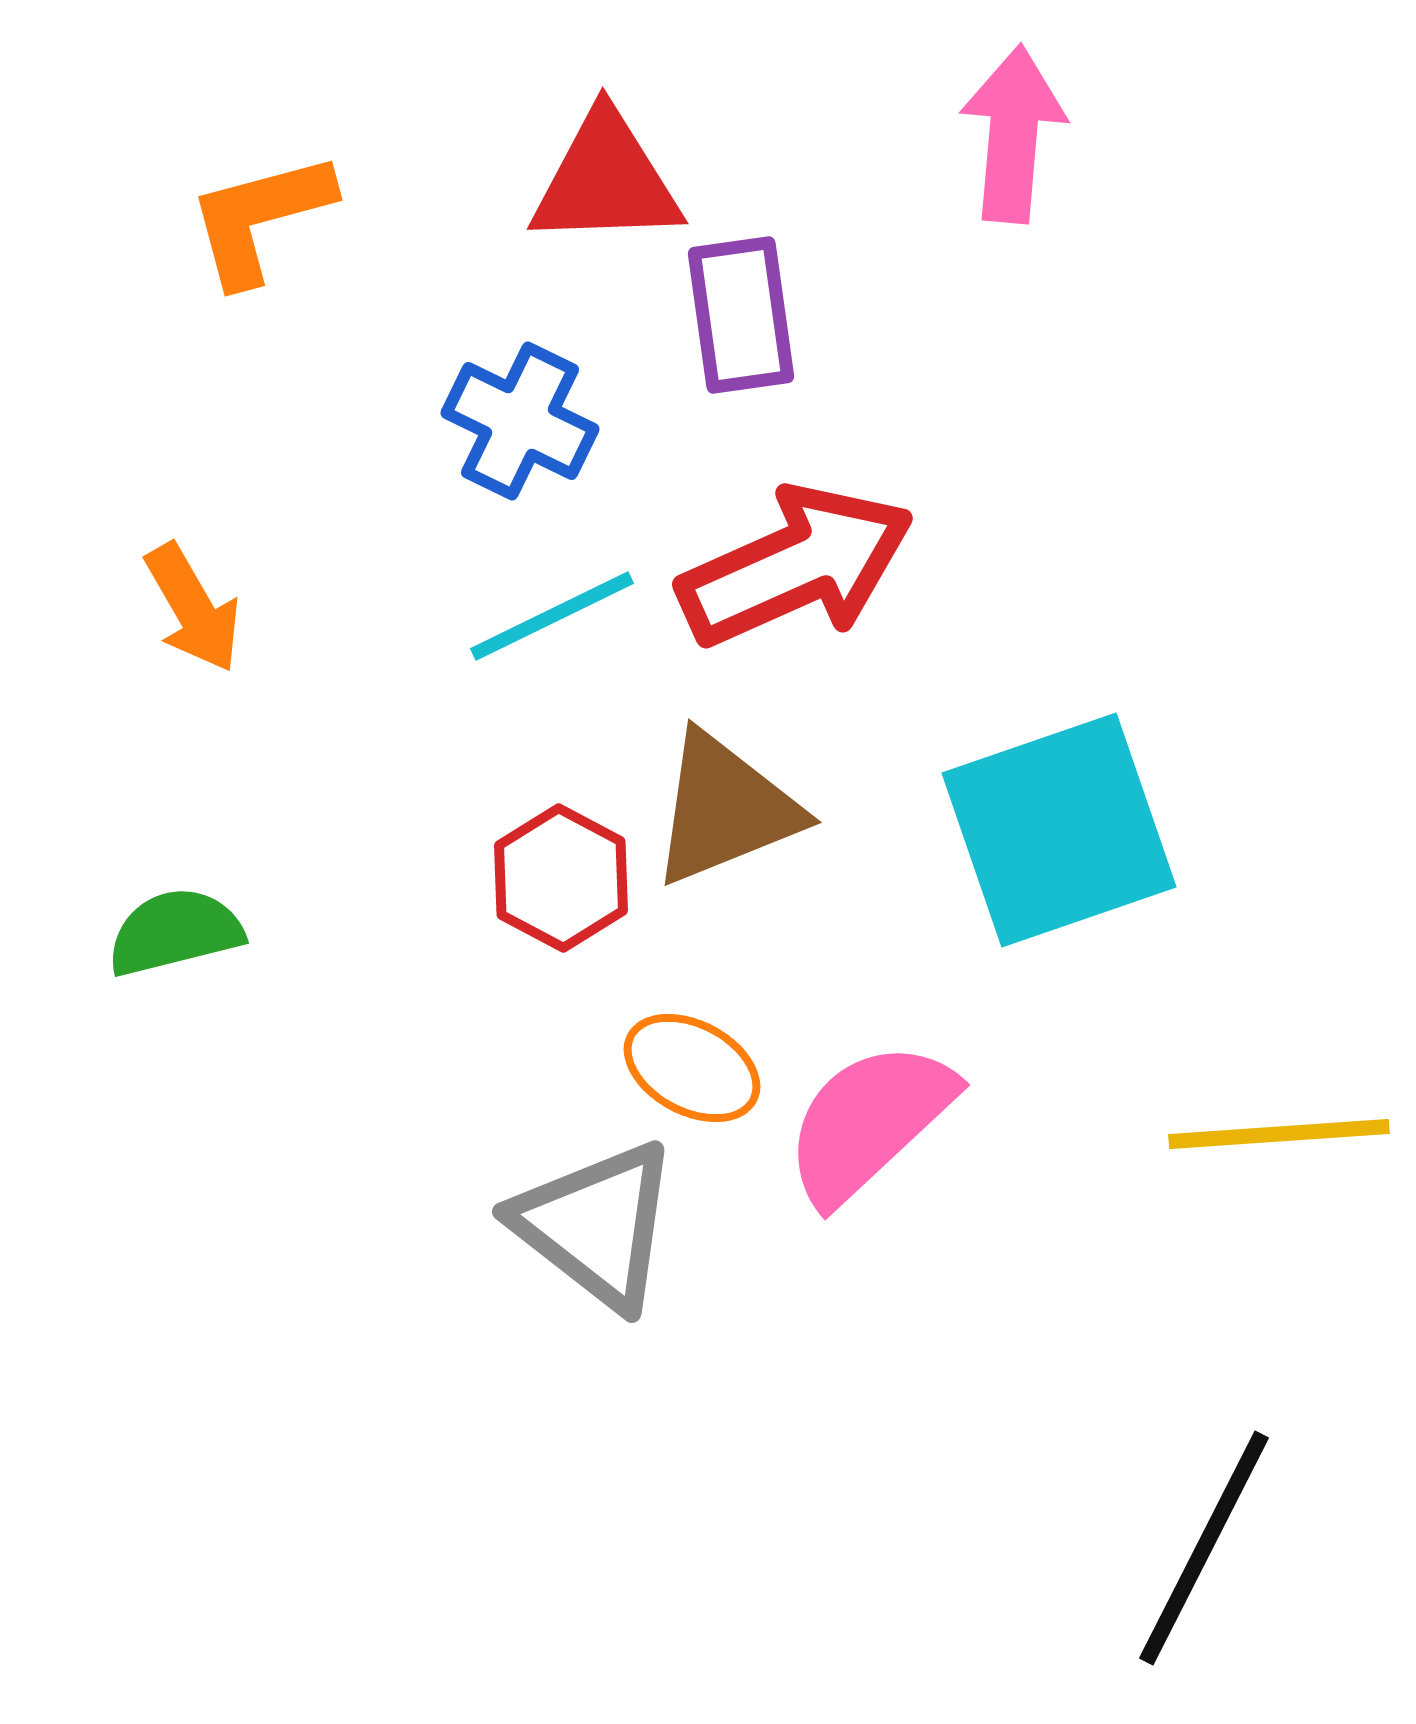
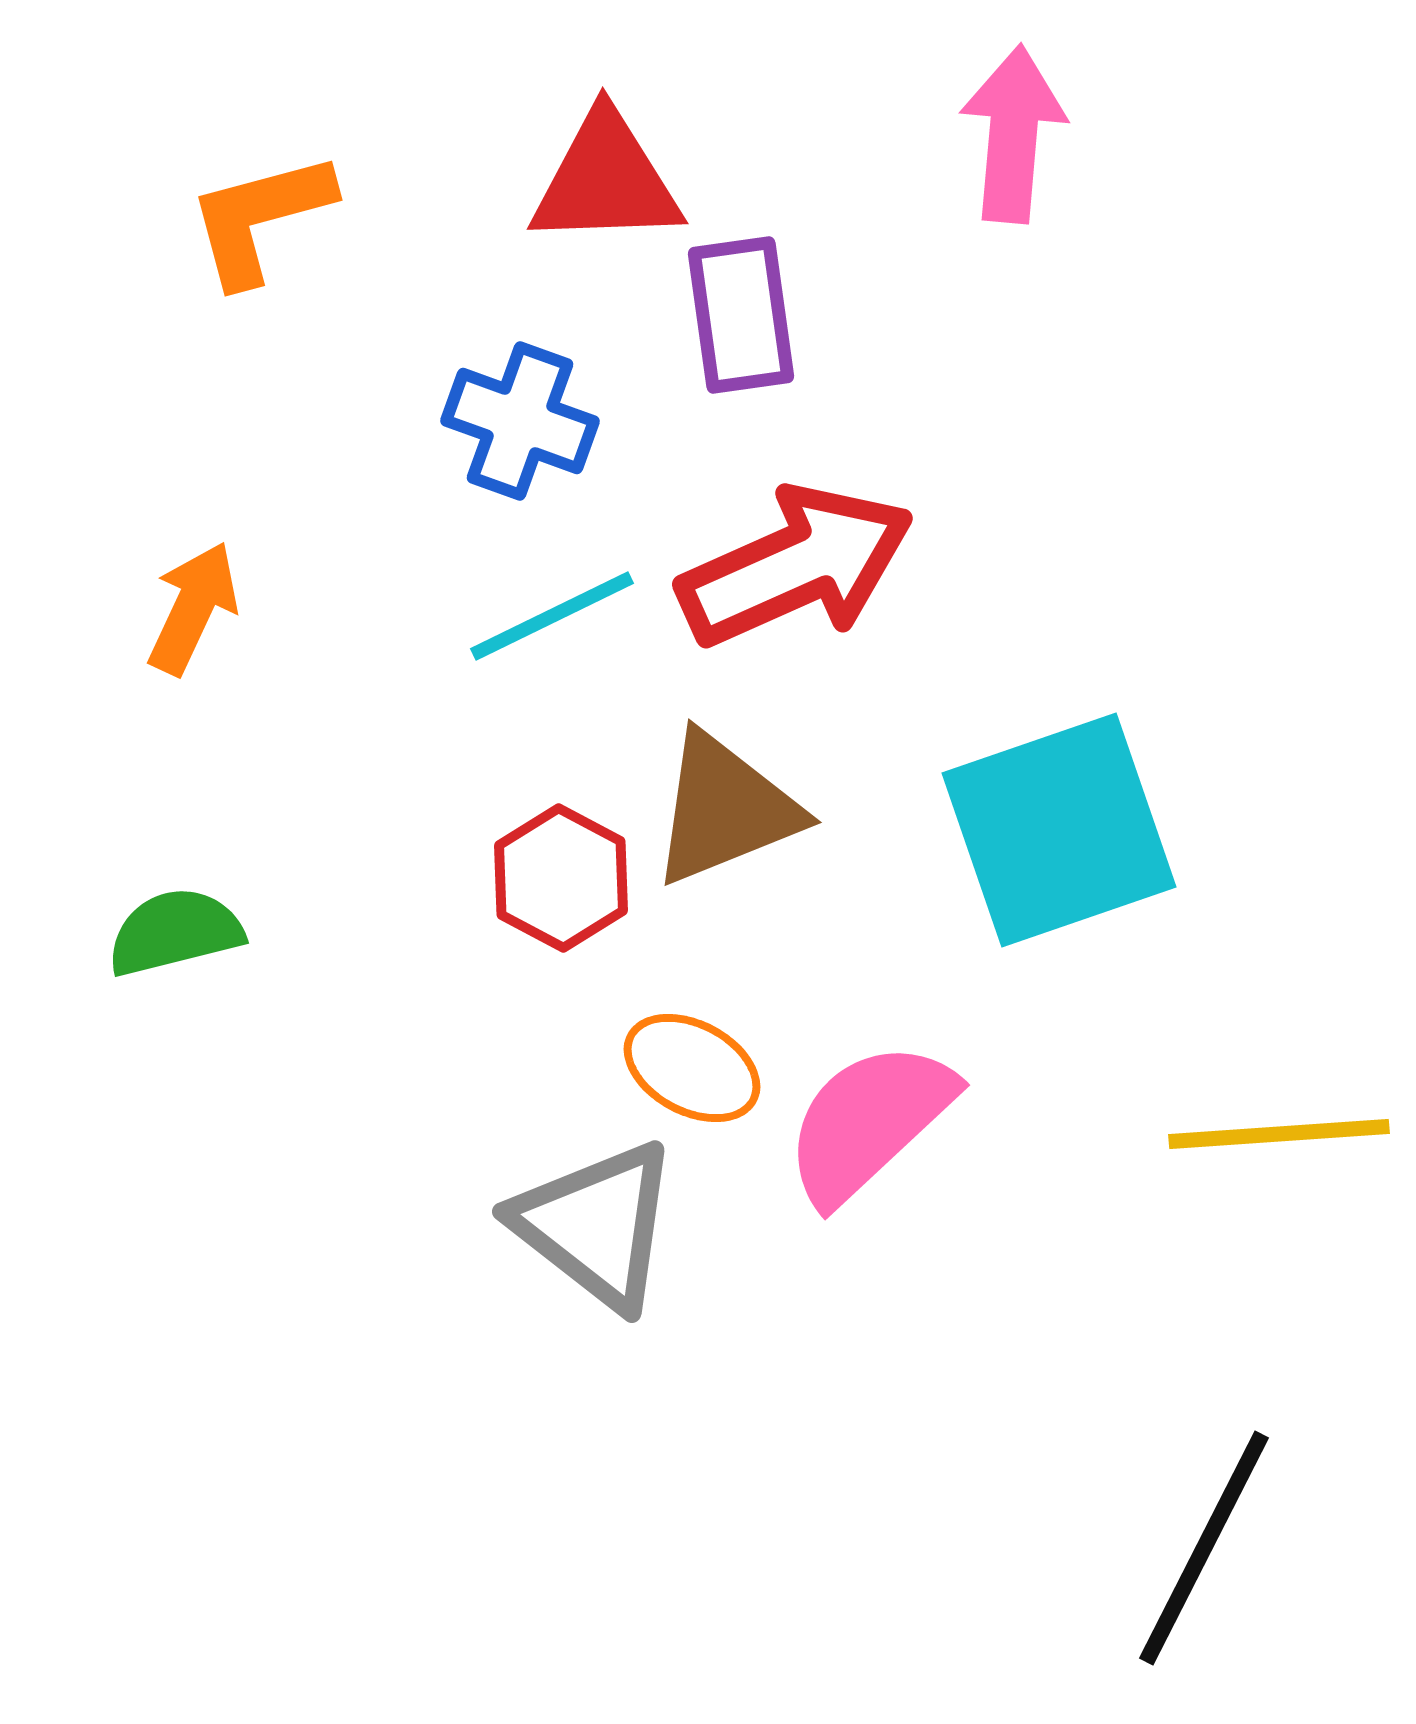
blue cross: rotated 6 degrees counterclockwise
orange arrow: rotated 125 degrees counterclockwise
